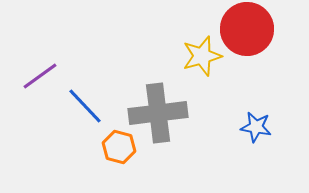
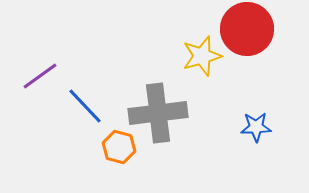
blue star: rotated 12 degrees counterclockwise
